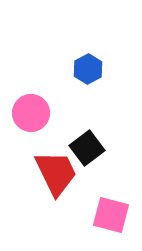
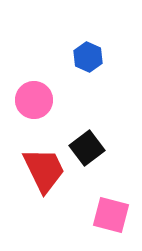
blue hexagon: moved 12 px up; rotated 8 degrees counterclockwise
pink circle: moved 3 px right, 13 px up
red trapezoid: moved 12 px left, 3 px up
